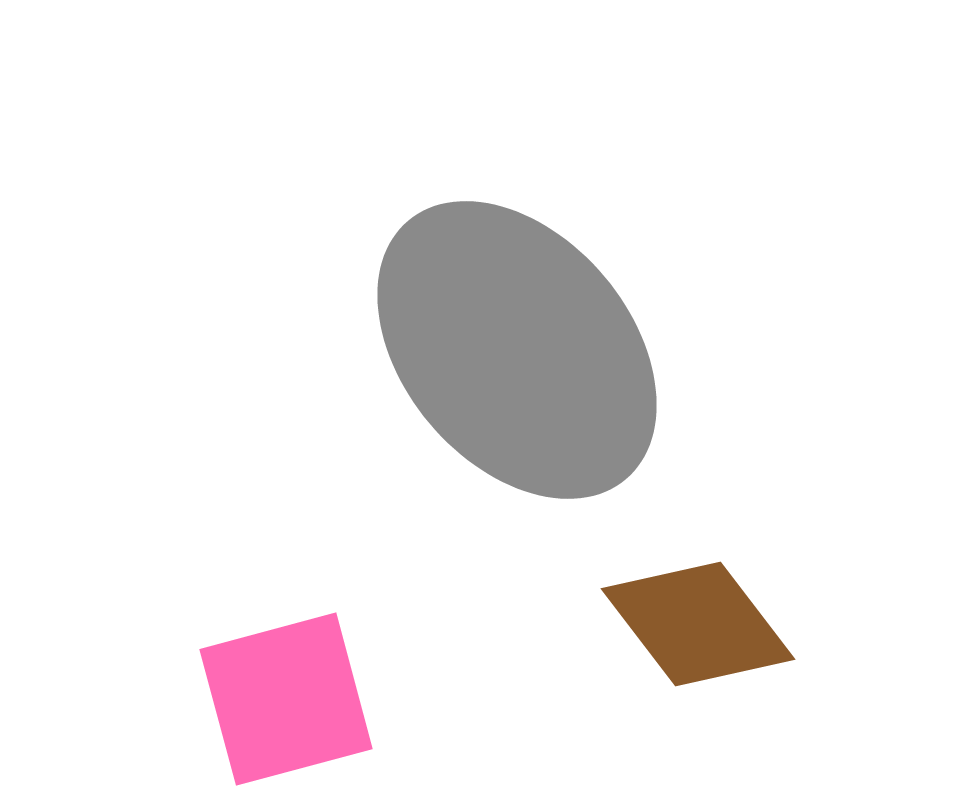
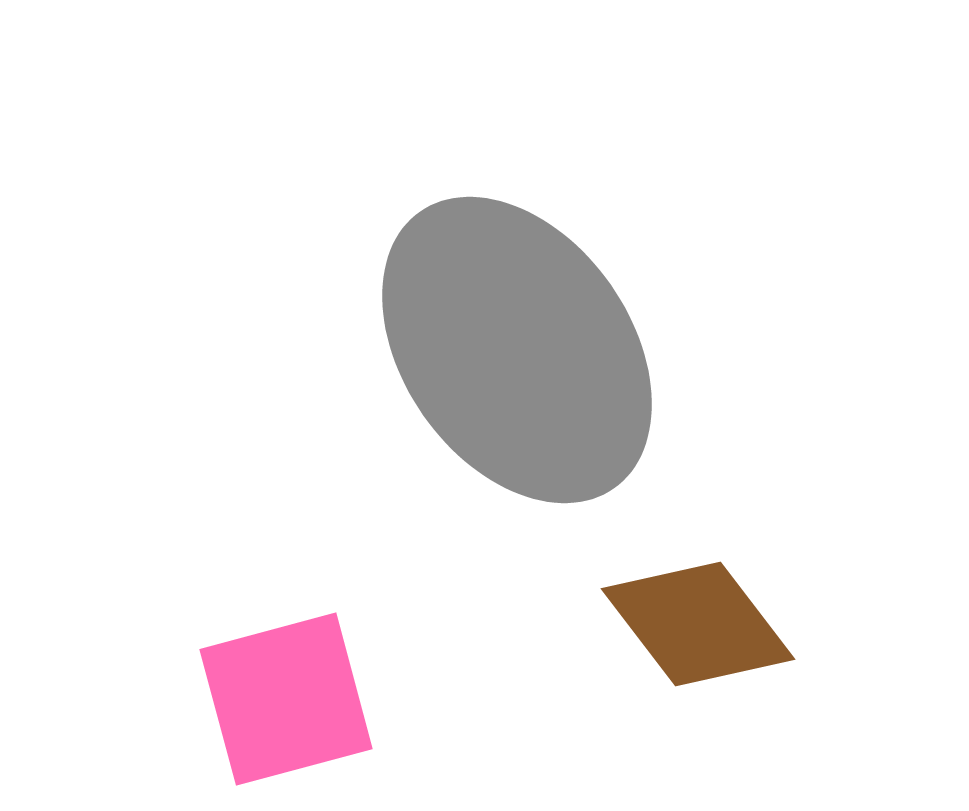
gray ellipse: rotated 5 degrees clockwise
